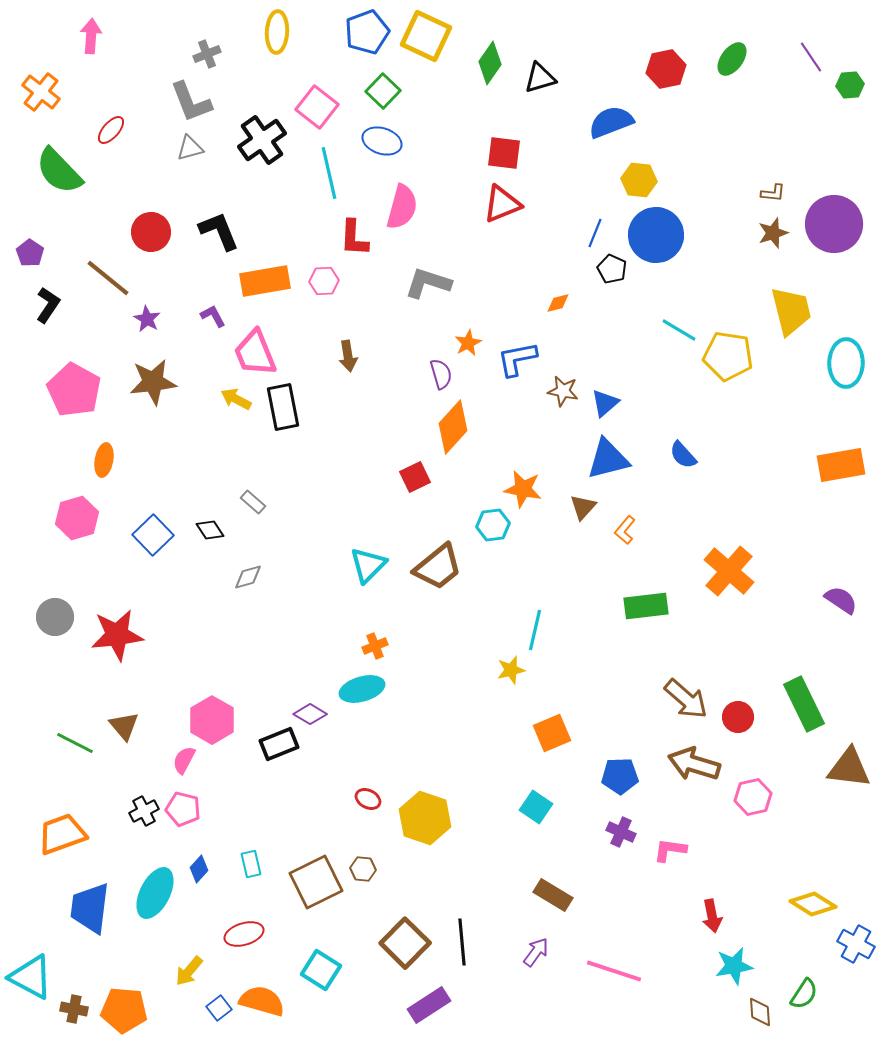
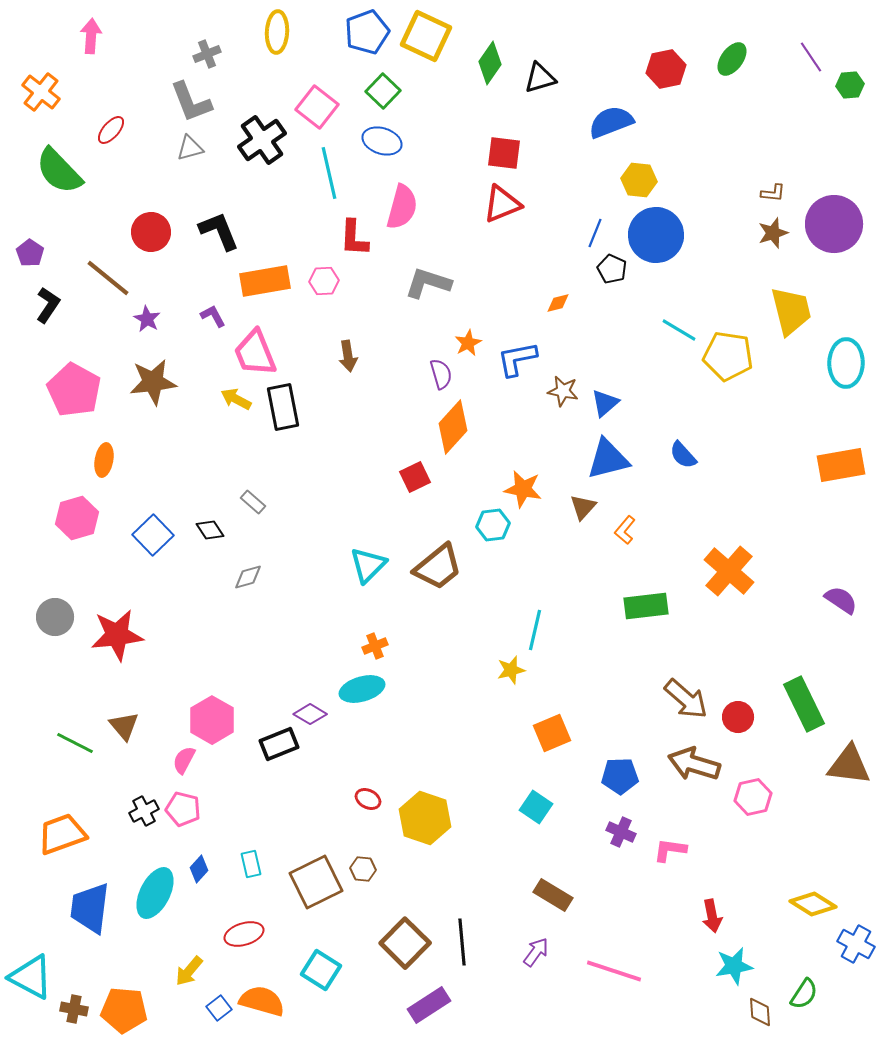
brown triangle at (849, 768): moved 3 px up
